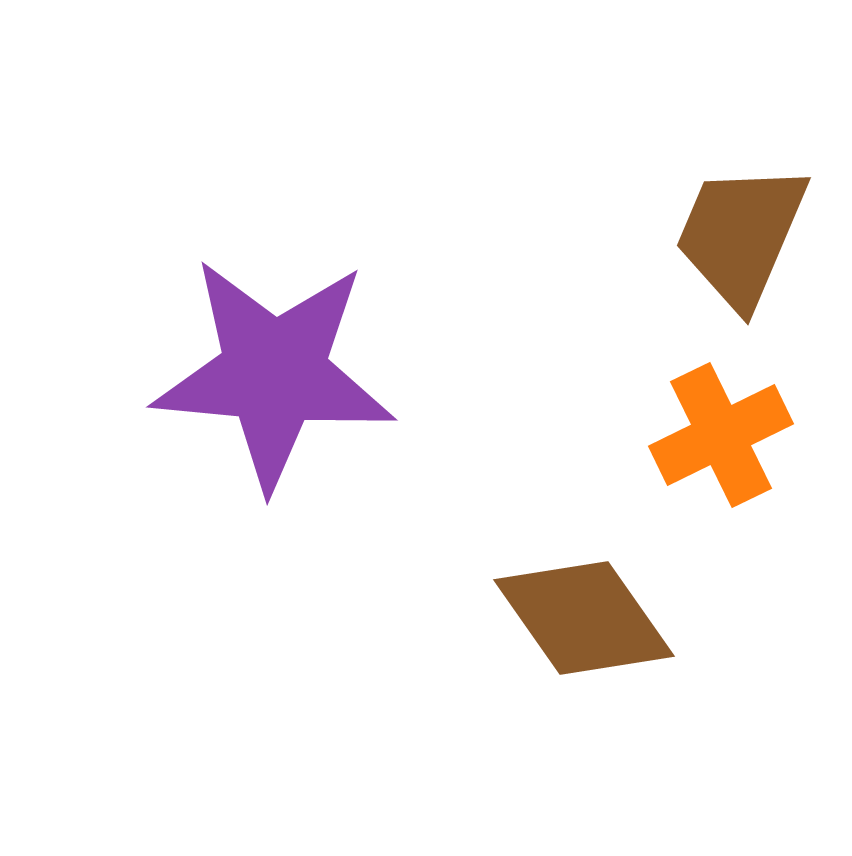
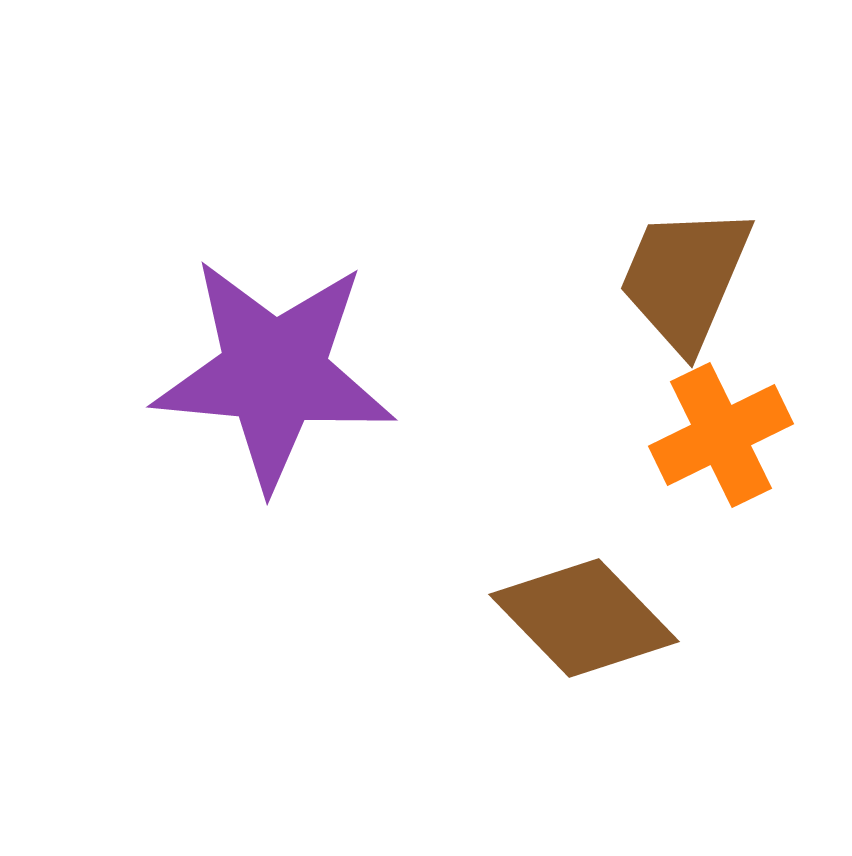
brown trapezoid: moved 56 px left, 43 px down
brown diamond: rotated 9 degrees counterclockwise
